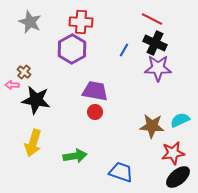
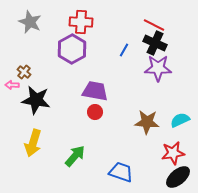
red line: moved 2 px right, 6 px down
brown star: moved 5 px left, 4 px up
green arrow: rotated 40 degrees counterclockwise
